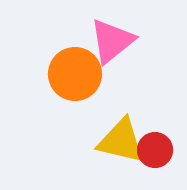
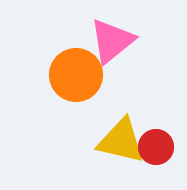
orange circle: moved 1 px right, 1 px down
red circle: moved 1 px right, 3 px up
